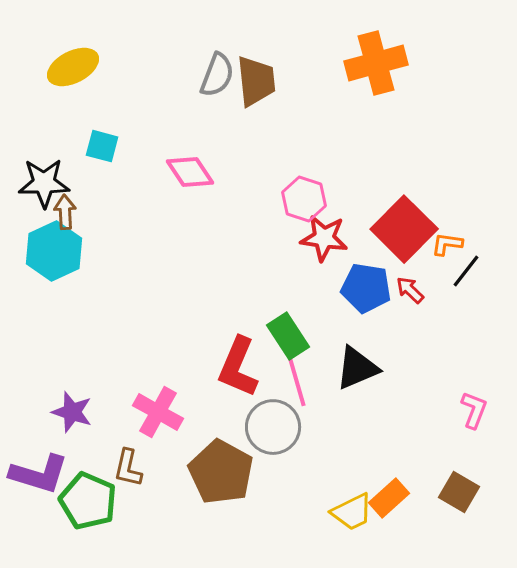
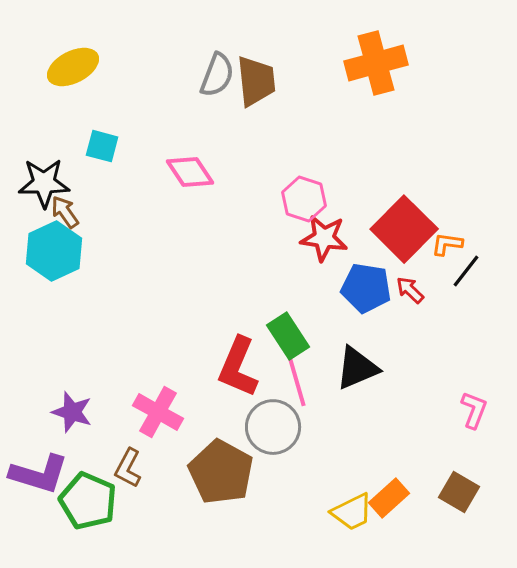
brown arrow: rotated 32 degrees counterclockwise
brown L-shape: rotated 15 degrees clockwise
